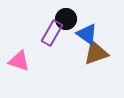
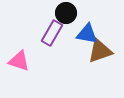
black circle: moved 6 px up
blue triangle: rotated 25 degrees counterclockwise
brown triangle: moved 4 px right, 2 px up
